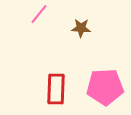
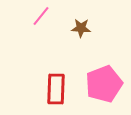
pink line: moved 2 px right, 2 px down
pink pentagon: moved 1 px left, 3 px up; rotated 18 degrees counterclockwise
